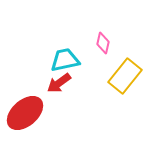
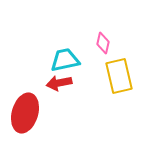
yellow rectangle: moved 6 px left; rotated 52 degrees counterclockwise
red arrow: rotated 25 degrees clockwise
red ellipse: rotated 33 degrees counterclockwise
